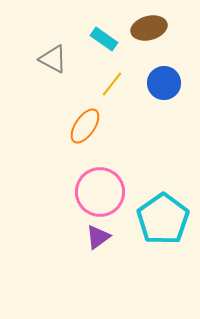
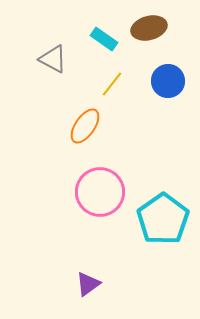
blue circle: moved 4 px right, 2 px up
purple triangle: moved 10 px left, 47 px down
